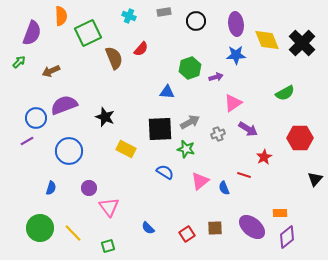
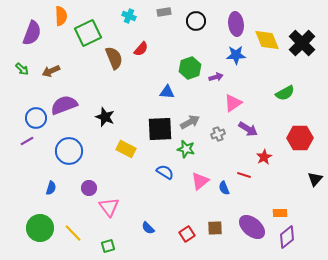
green arrow at (19, 62): moved 3 px right, 7 px down; rotated 88 degrees clockwise
